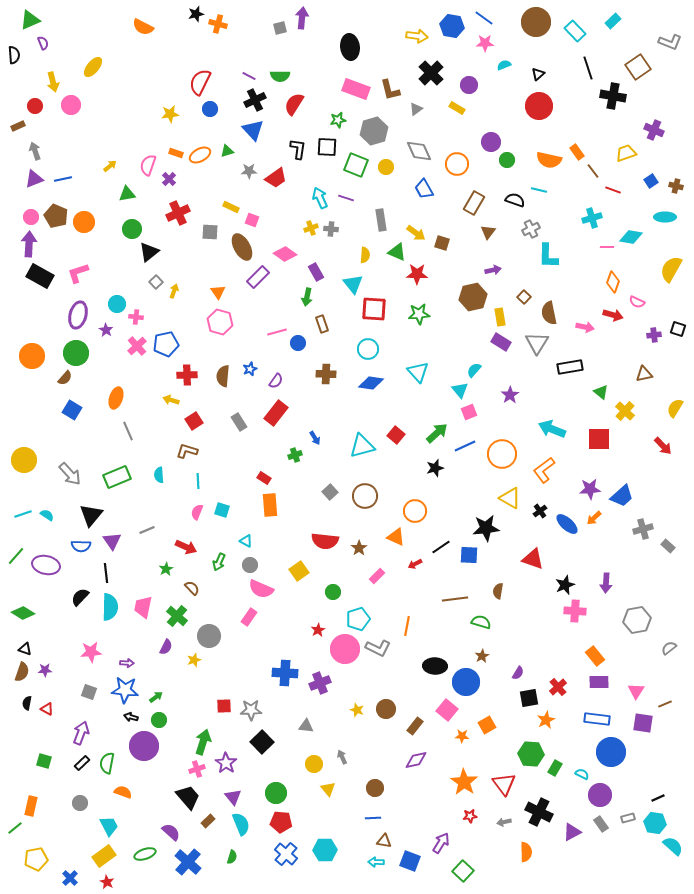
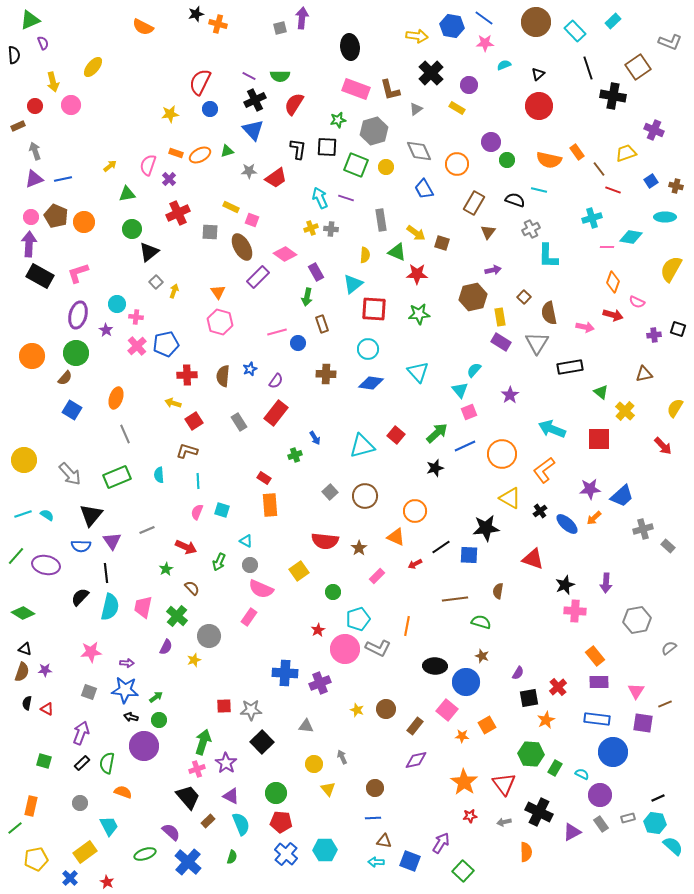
brown line at (593, 171): moved 6 px right, 2 px up
cyan triangle at (353, 284): rotated 30 degrees clockwise
yellow arrow at (171, 400): moved 2 px right, 3 px down
gray line at (128, 431): moved 3 px left, 3 px down
cyan semicircle at (110, 607): rotated 12 degrees clockwise
brown star at (482, 656): rotated 24 degrees counterclockwise
blue circle at (611, 752): moved 2 px right
purple triangle at (233, 797): moved 2 px left, 1 px up; rotated 24 degrees counterclockwise
yellow rectangle at (104, 856): moved 19 px left, 4 px up
